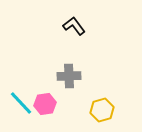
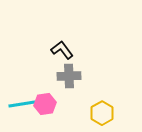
black L-shape: moved 12 px left, 24 px down
cyan line: moved 1 px right, 1 px down; rotated 56 degrees counterclockwise
yellow hexagon: moved 3 px down; rotated 15 degrees counterclockwise
